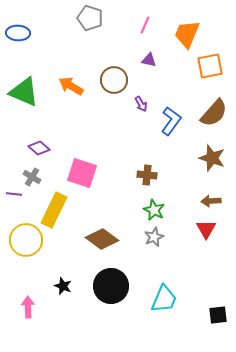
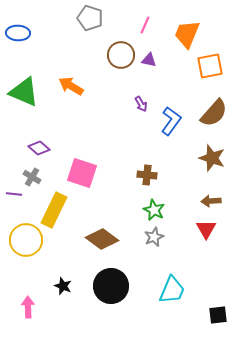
brown circle: moved 7 px right, 25 px up
cyan trapezoid: moved 8 px right, 9 px up
